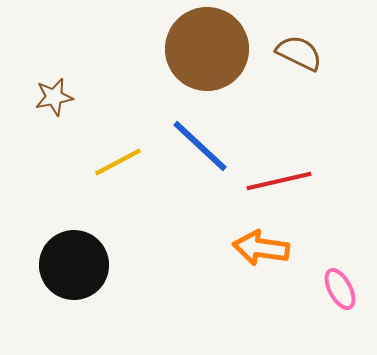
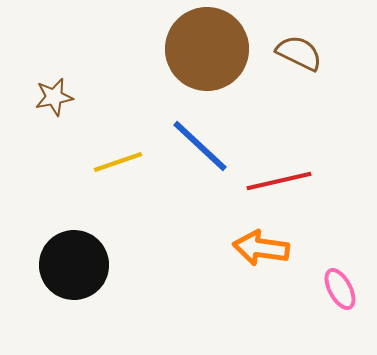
yellow line: rotated 9 degrees clockwise
